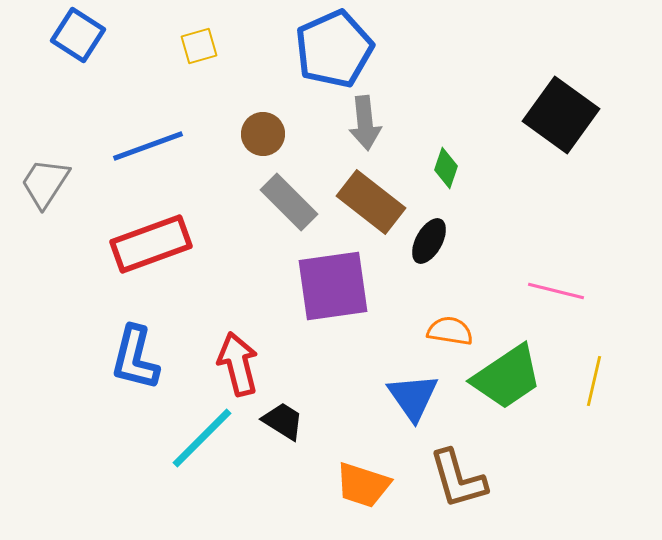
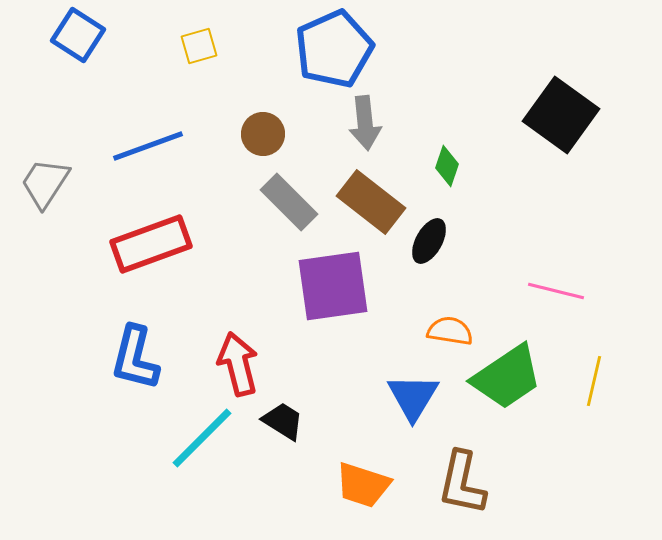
green diamond: moved 1 px right, 2 px up
blue triangle: rotated 6 degrees clockwise
brown L-shape: moved 4 px right, 4 px down; rotated 28 degrees clockwise
